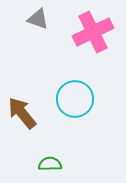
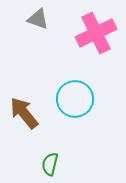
pink cross: moved 3 px right, 1 px down
brown arrow: moved 2 px right
green semicircle: rotated 75 degrees counterclockwise
